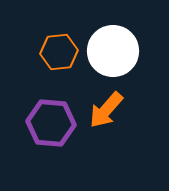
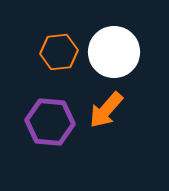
white circle: moved 1 px right, 1 px down
purple hexagon: moved 1 px left, 1 px up
